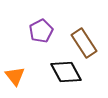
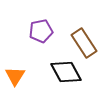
purple pentagon: rotated 15 degrees clockwise
orange triangle: rotated 10 degrees clockwise
